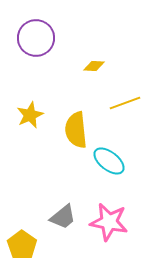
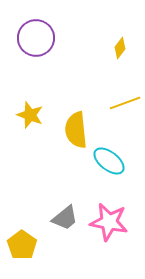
yellow diamond: moved 26 px right, 18 px up; rotated 55 degrees counterclockwise
yellow star: rotated 28 degrees counterclockwise
gray trapezoid: moved 2 px right, 1 px down
